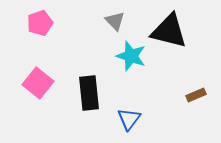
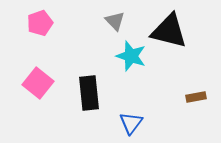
brown rectangle: moved 2 px down; rotated 12 degrees clockwise
blue triangle: moved 2 px right, 4 px down
